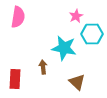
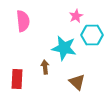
pink semicircle: moved 5 px right, 4 px down; rotated 15 degrees counterclockwise
cyan hexagon: moved 1 px down
brown arrow: moved 2 px right
red rectangle: moved 2 px right
